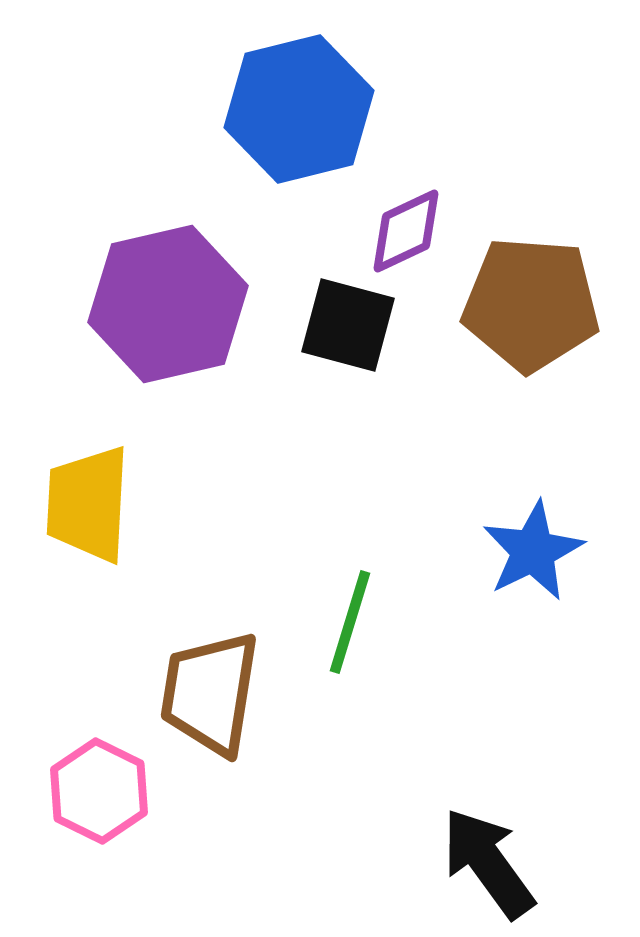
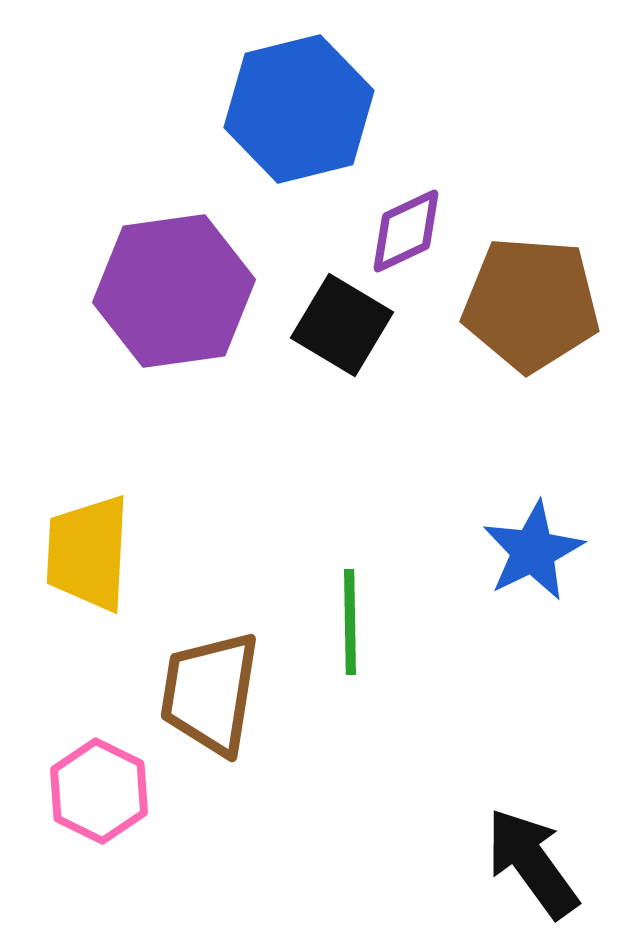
purple hexagon: moved 6 px right, 13 px up; rotated 5 degrees clockwise
black square: moved 6 px left; rotated 16 degrees clockwise
yellow trapezoid: moved 49 px down
green line: rotated 18 degrees counterclockwise
black arrow: moved 44 px right
